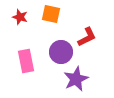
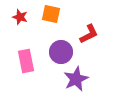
red L-shape: moved 2 px right, 3 px up
